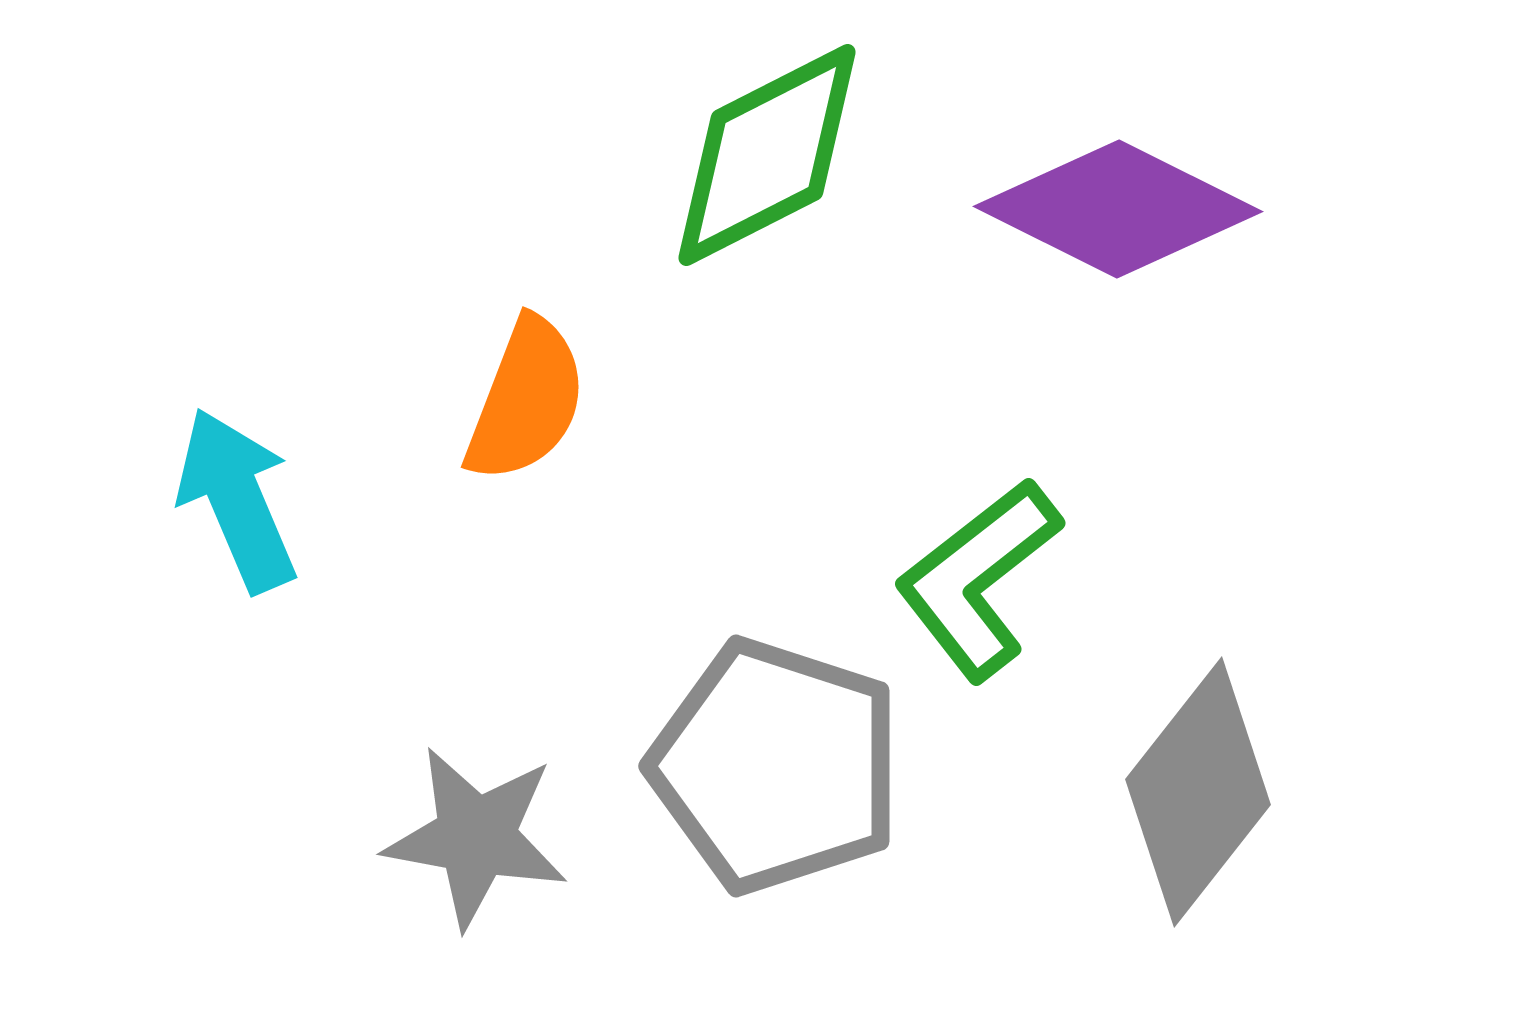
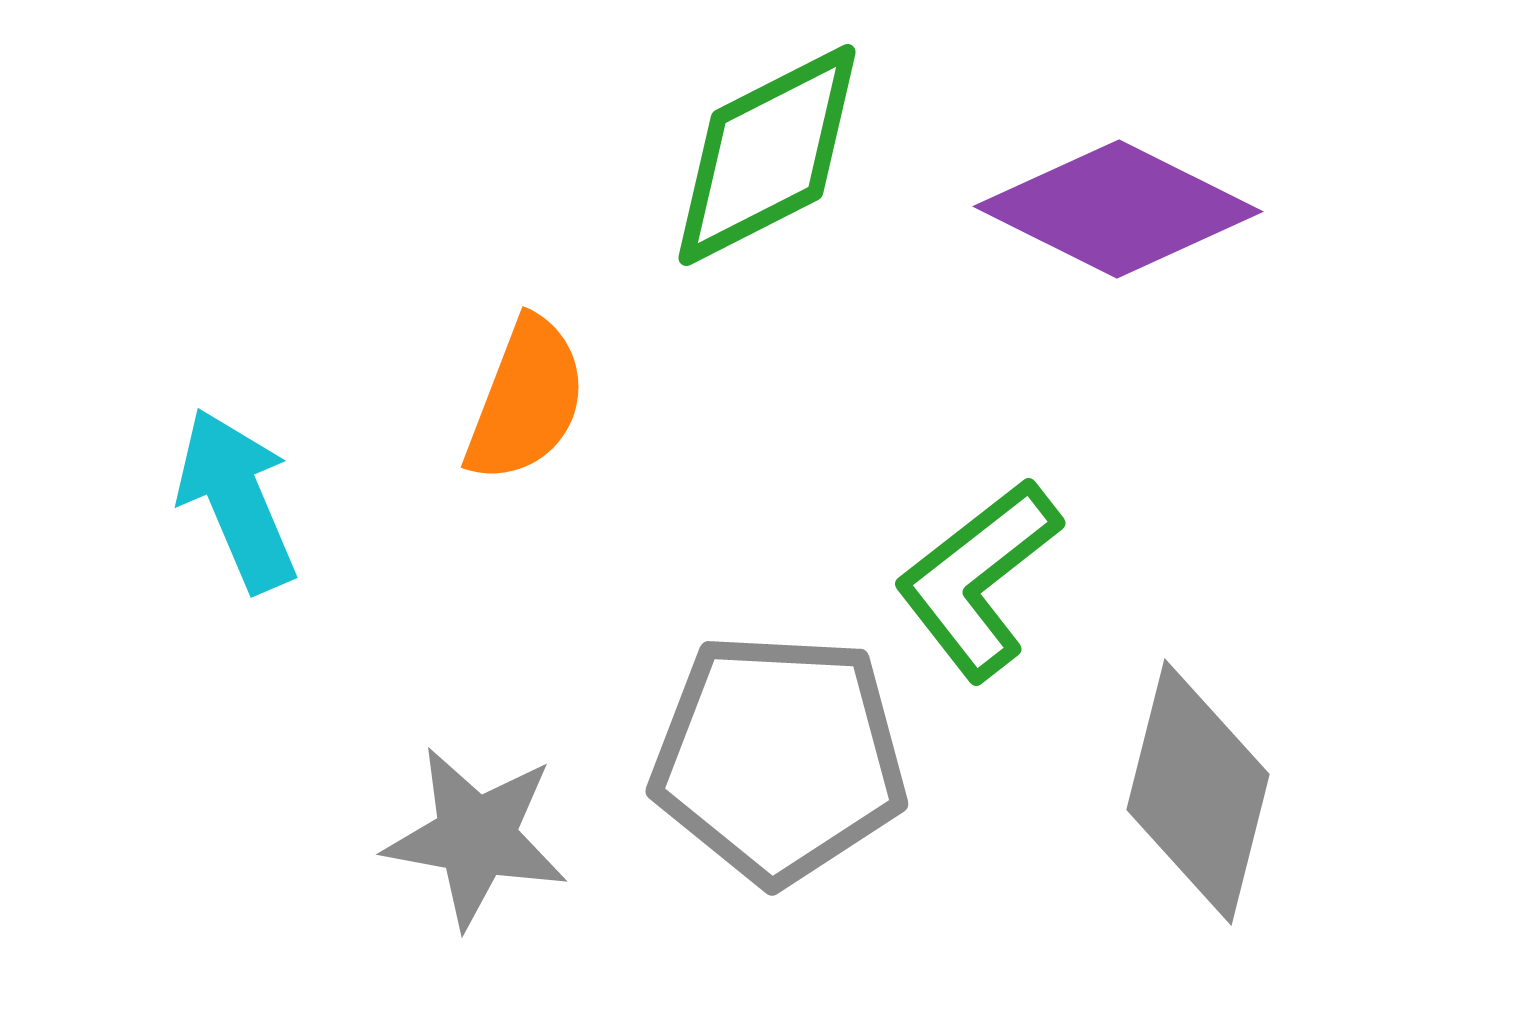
gray pentagon: moved 3 px right, 8 px up; rotated 15 degrees counterclockwise
gray diamond: rotated 24 degrees counterclockwise
